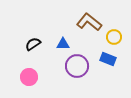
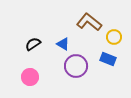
blue triangle: rotated 32 degrees clockwise
purple circle: moved 1 px left
pink circle: moved 1 px right
